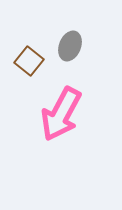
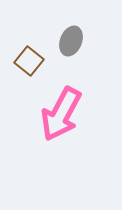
gray ellipse: moved 1 px right, 5 px up
